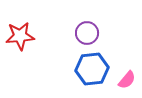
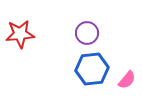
red star: moved 2 px up
